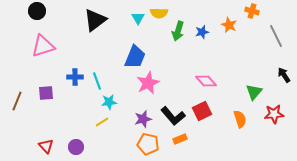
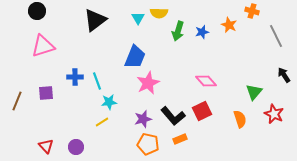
red star: rotated 30 degrees clockwise
